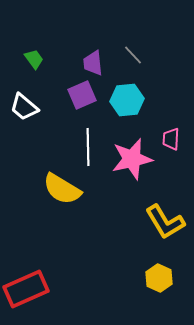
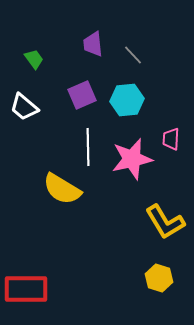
purple trapezoid: moved 19 px up
yellow hexagon: rotated 8 degrees counterclockwise
red rectangle: rotated 24 degrees clockwise
